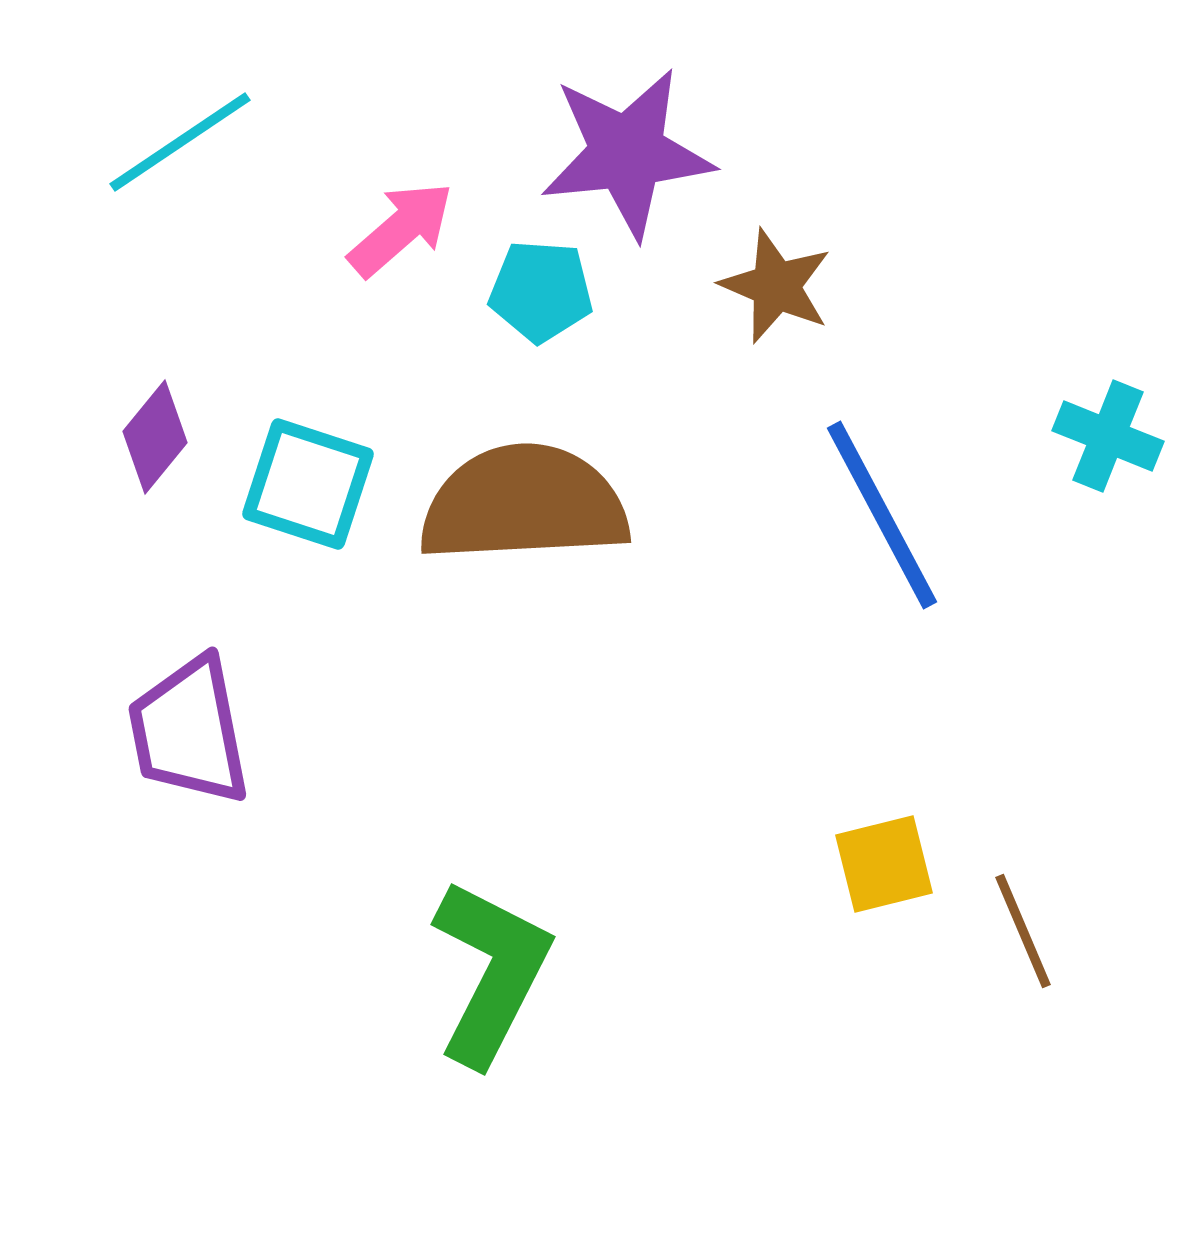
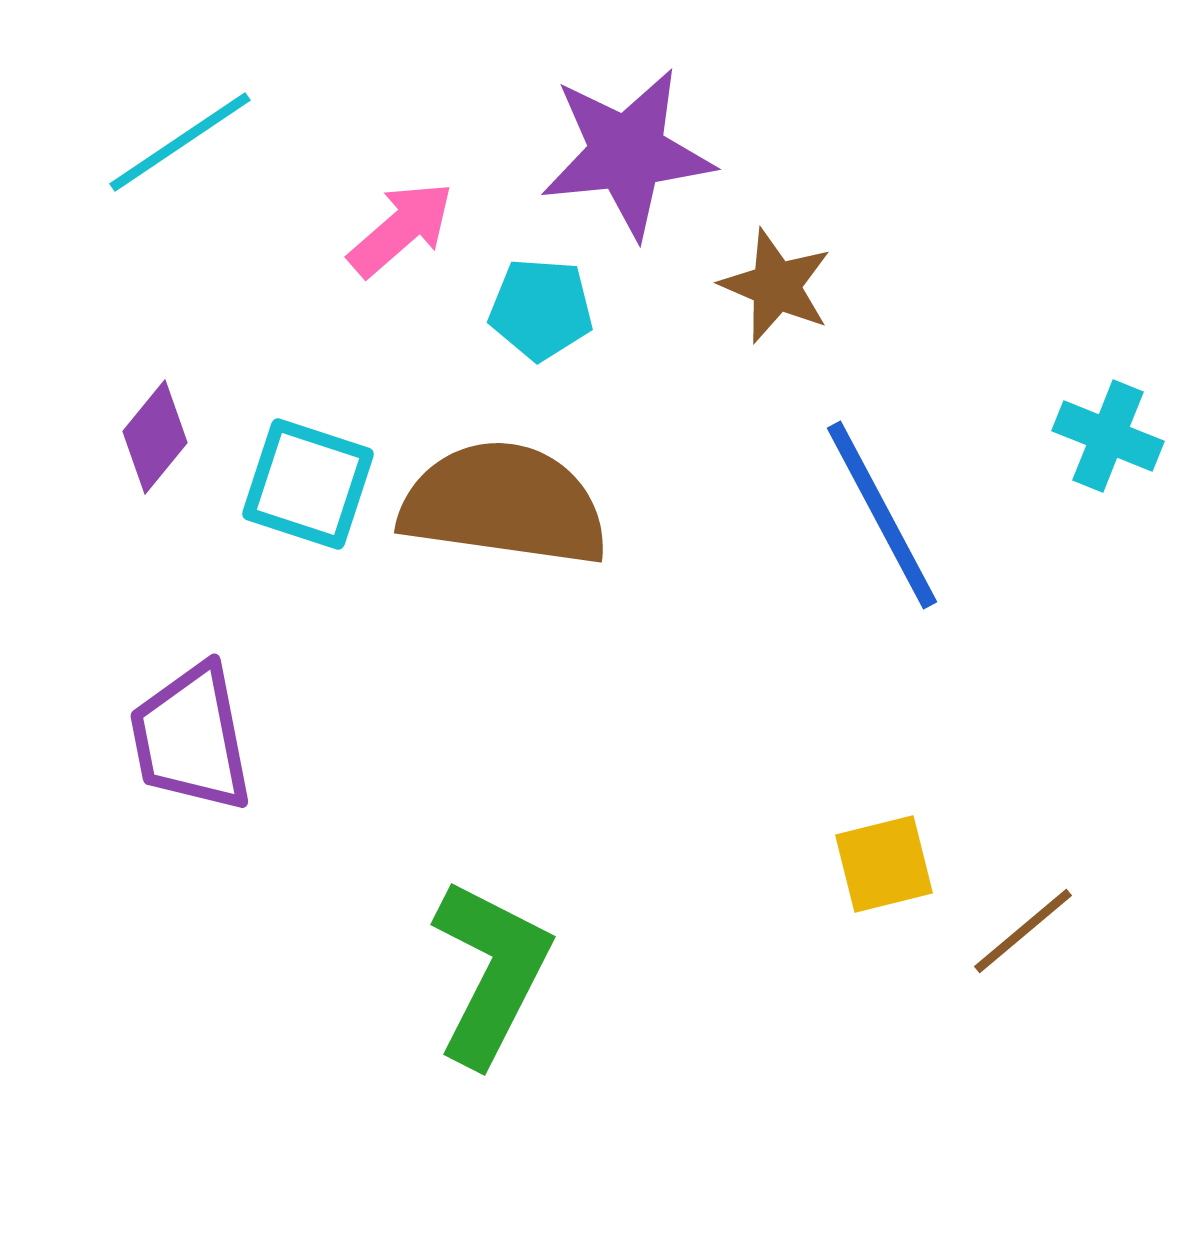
cyan pentagon: moved 18 px down
brown semicircle: moved 20 px left; rotated 11 degrees clockwise
purple trapezoid: moved 2 px right, 7 px down
brown line: rotated 73 degrees clockwise
